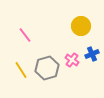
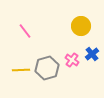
pink line: moved 4 px up
blue cross: rotated 16 degrees counterclockwise
yellow line: rotated 60 degrees counterclockwise
